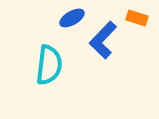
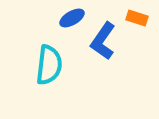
blue L-shape: moved 1 px down; rotated 9 degrees counterclockwise
